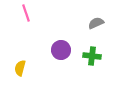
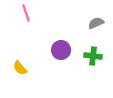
green cross: moved 1 px right
yellow semicircle: rotated 56 degrees counterclockwise
